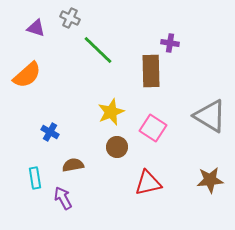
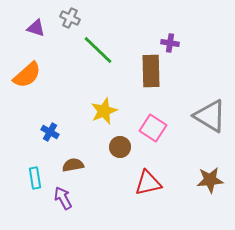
yellow star: moved 7 px left, 1 px up
brown circle: moved 3 px right
